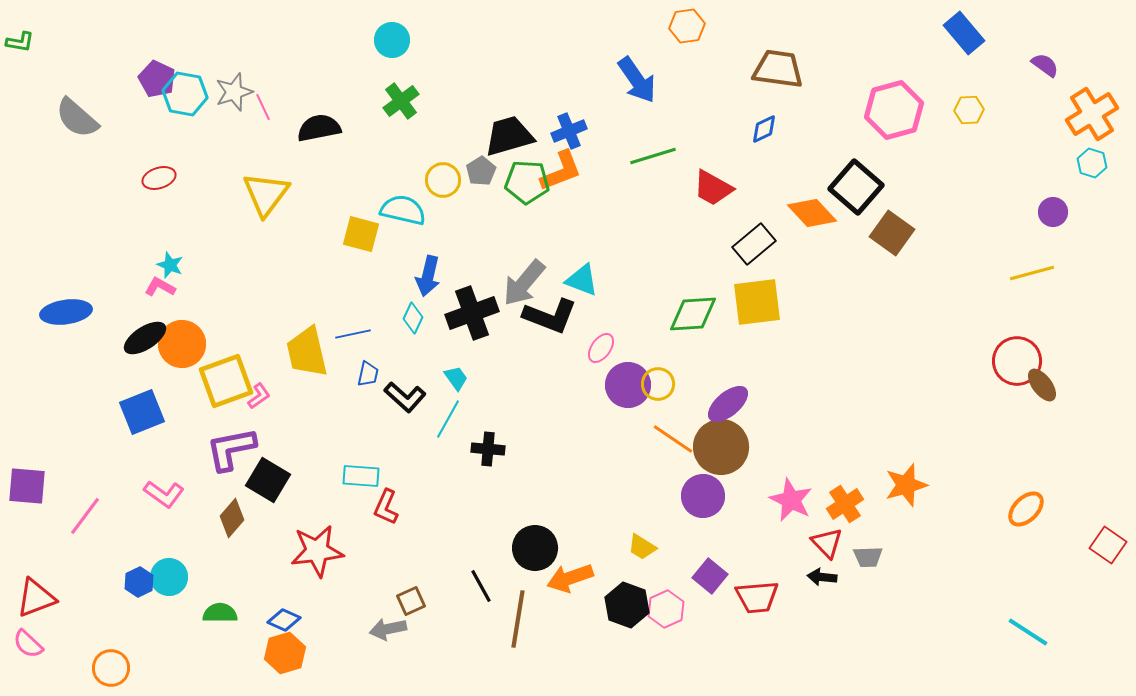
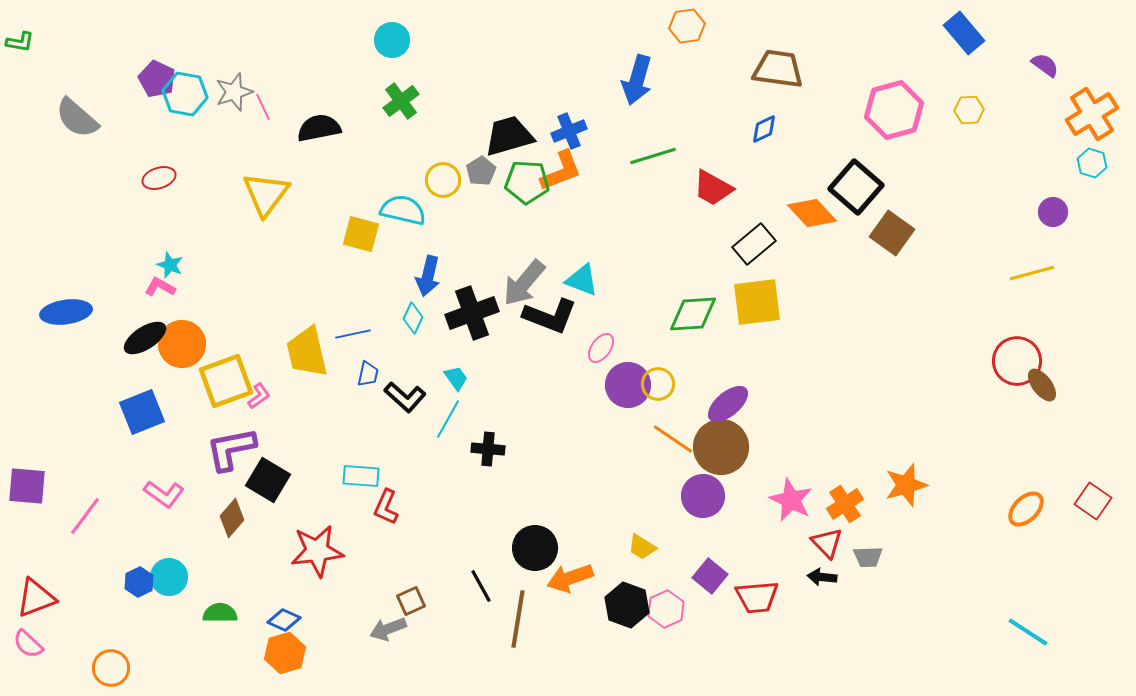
blue arrow at (637, 80): rotated 51 degrees clockwise
red square at (1108, 545): moved 15 px left, 44 px up
gray arrow at (388, 629): rotated 9 degrees counterclockwise
